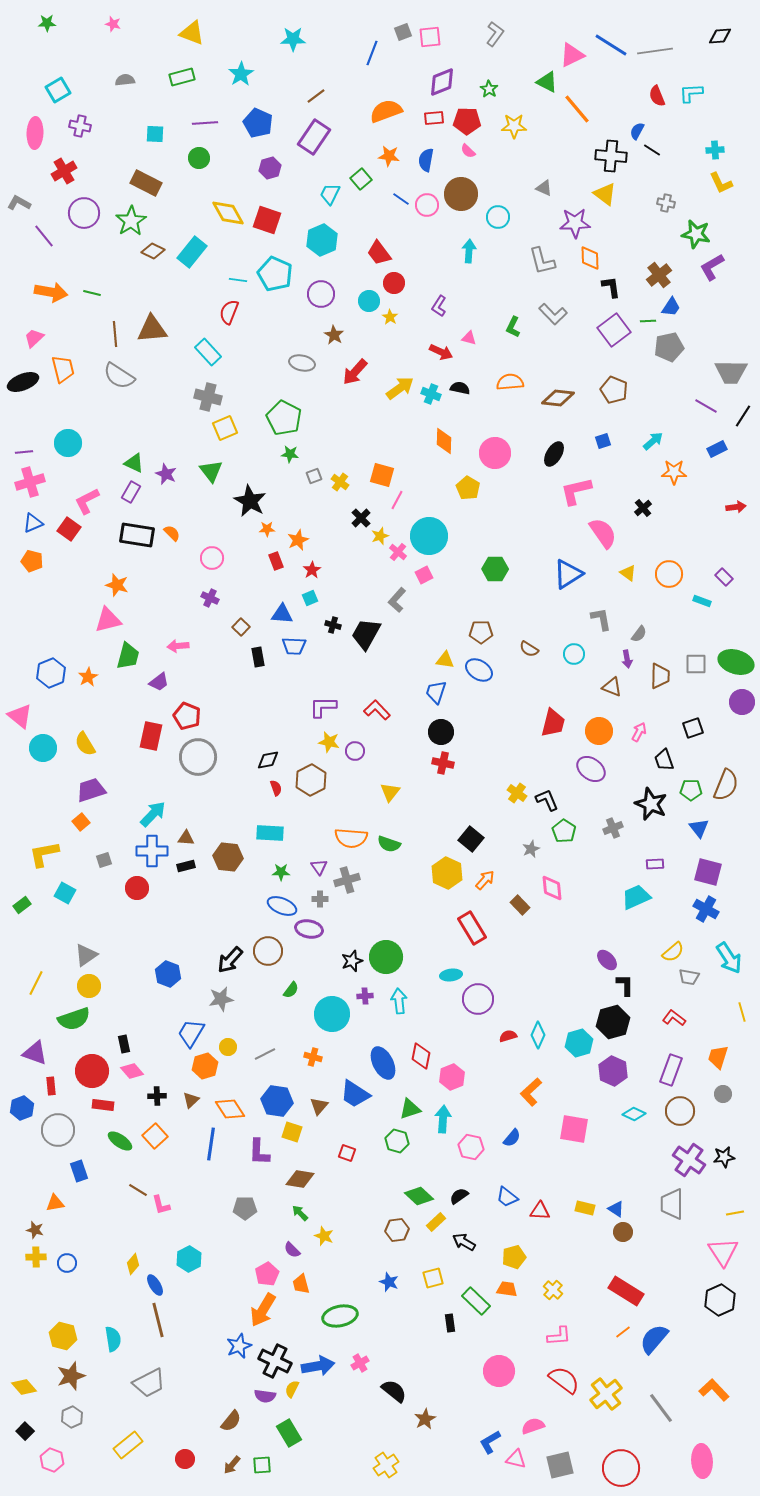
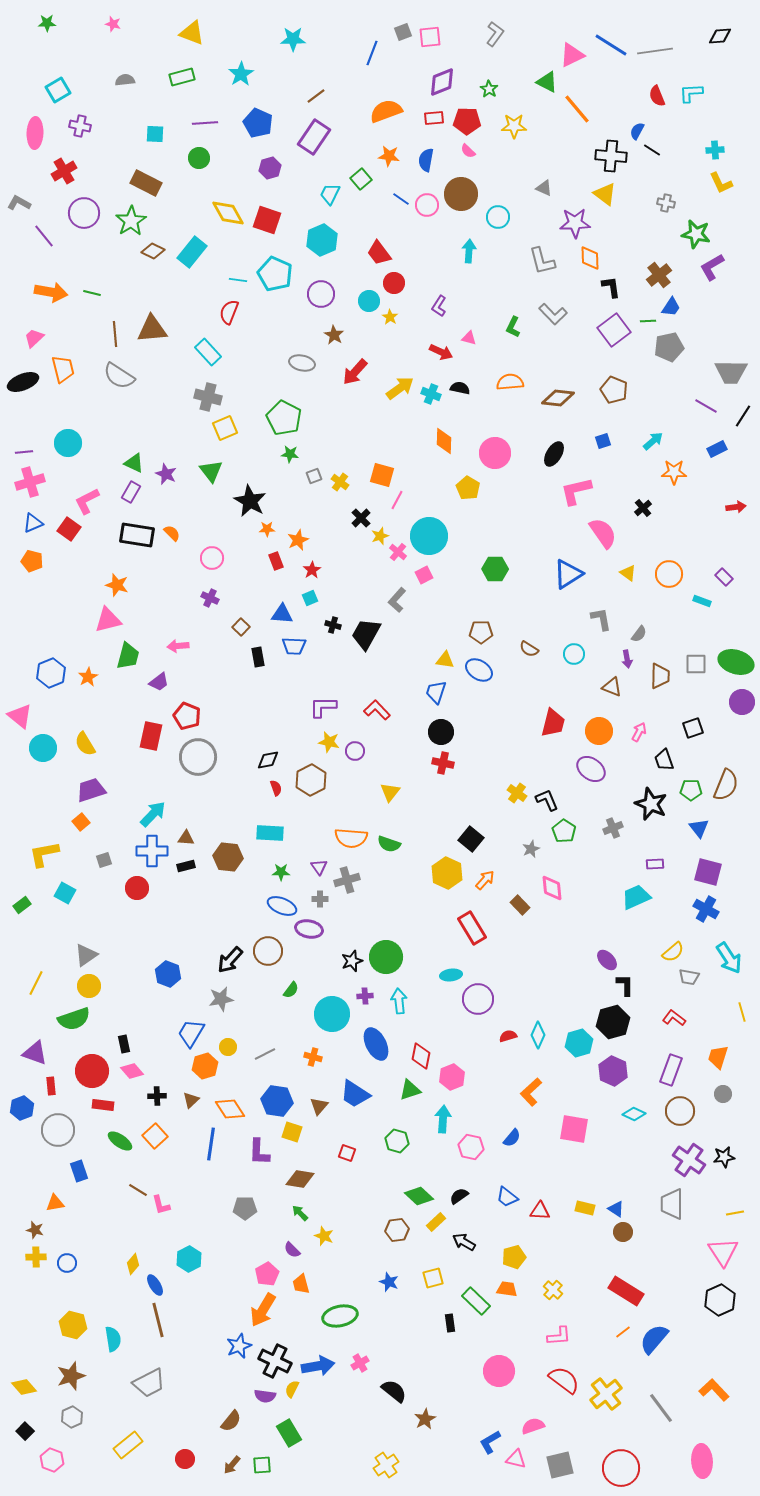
blue ellipse at (383, 1063): moved 7 px left, 19 px up
green triangle at (410, 1109): moved 19 px up
yellow hexagon at (63, 1336): moved 10 px right, 11 px up
